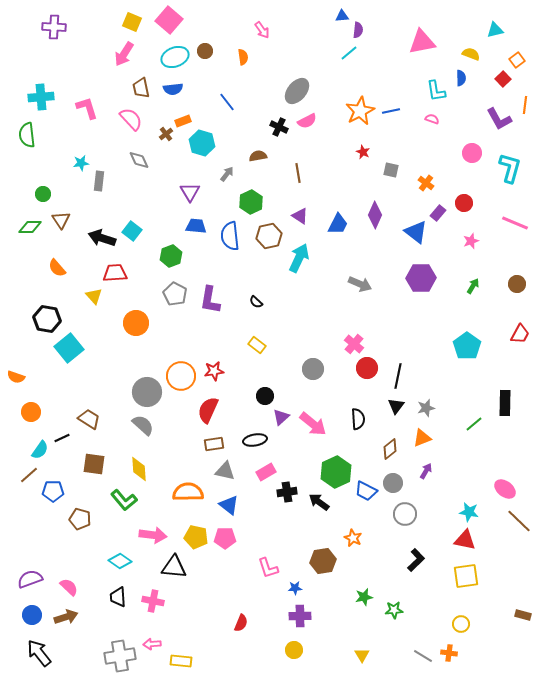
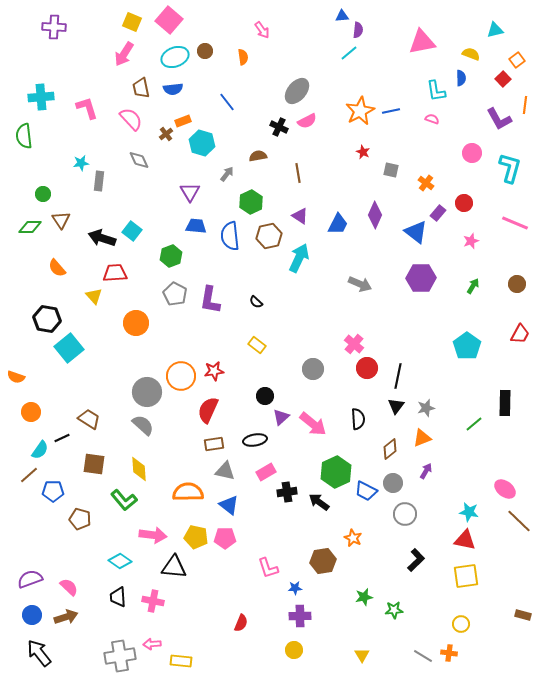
green semicircle at (27, 135): moved 3 px left, 1 px down
